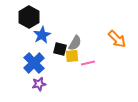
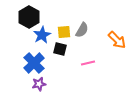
orange arrow: moved 1 px down
gray semicircle: moved 7 px right, 13 px up
yellow square: moved 8 px left, 24 px up
